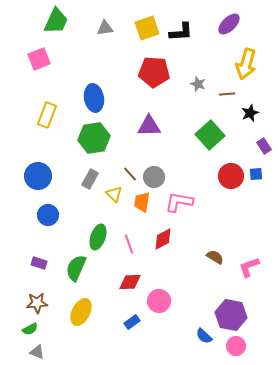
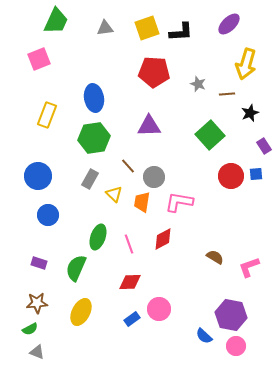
brown line at (130, 174): moved 2 px left, 8 px up
pink circle at (159, 301): moved 8 px down
blue rectangle at (132, 322): moved 3 px up
